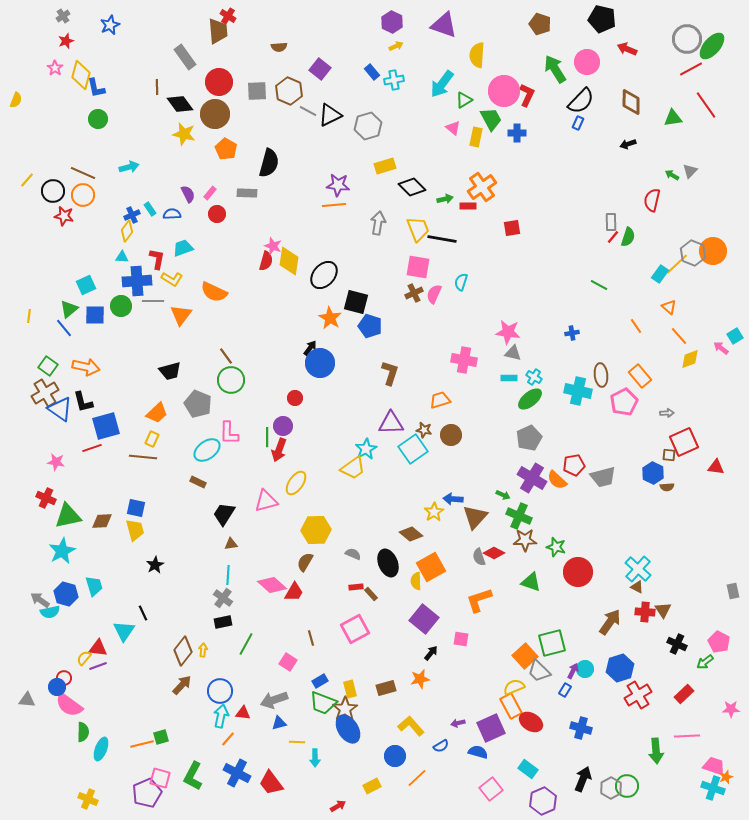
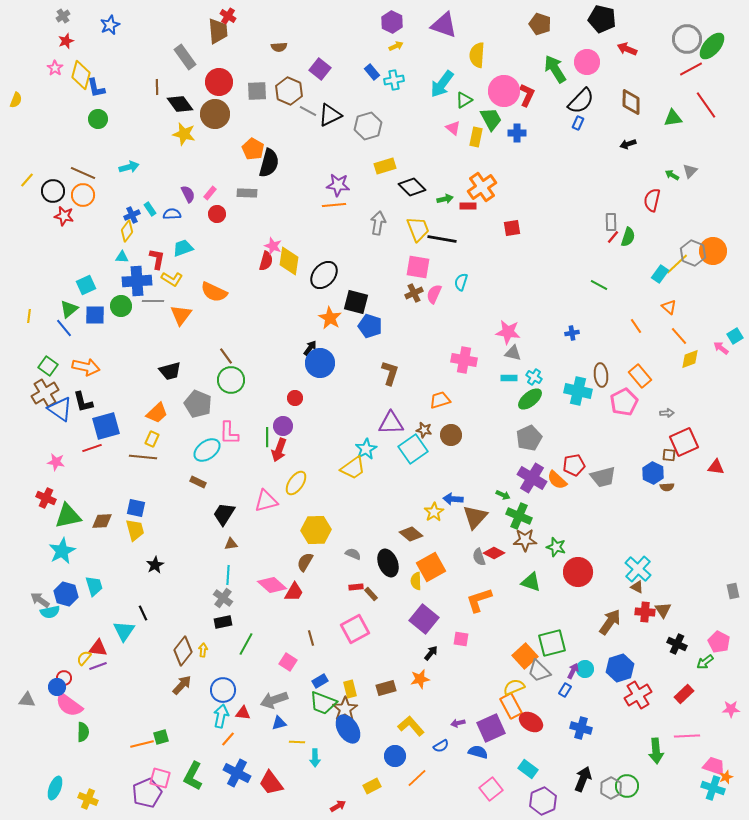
orange pentagon at (226, 149): moved 27 px right
blue circle at (220, 691): moved 3 px right, 1 px up
cyan ellipse at (101, 749): moved 46 px left, 39 px down
